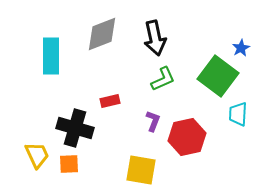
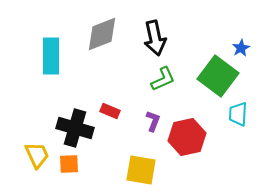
red rectangle: moved 10 px down; rotated 36 degrees clockwise
